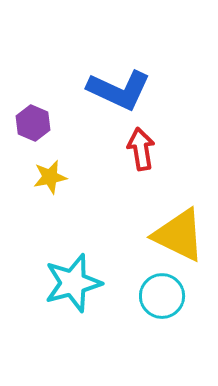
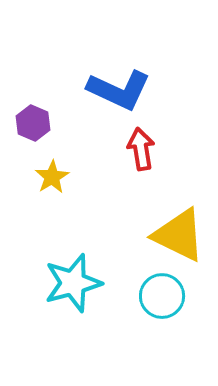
yellow star: moved 2 px right; rotated 20 degrees counterclockwise
